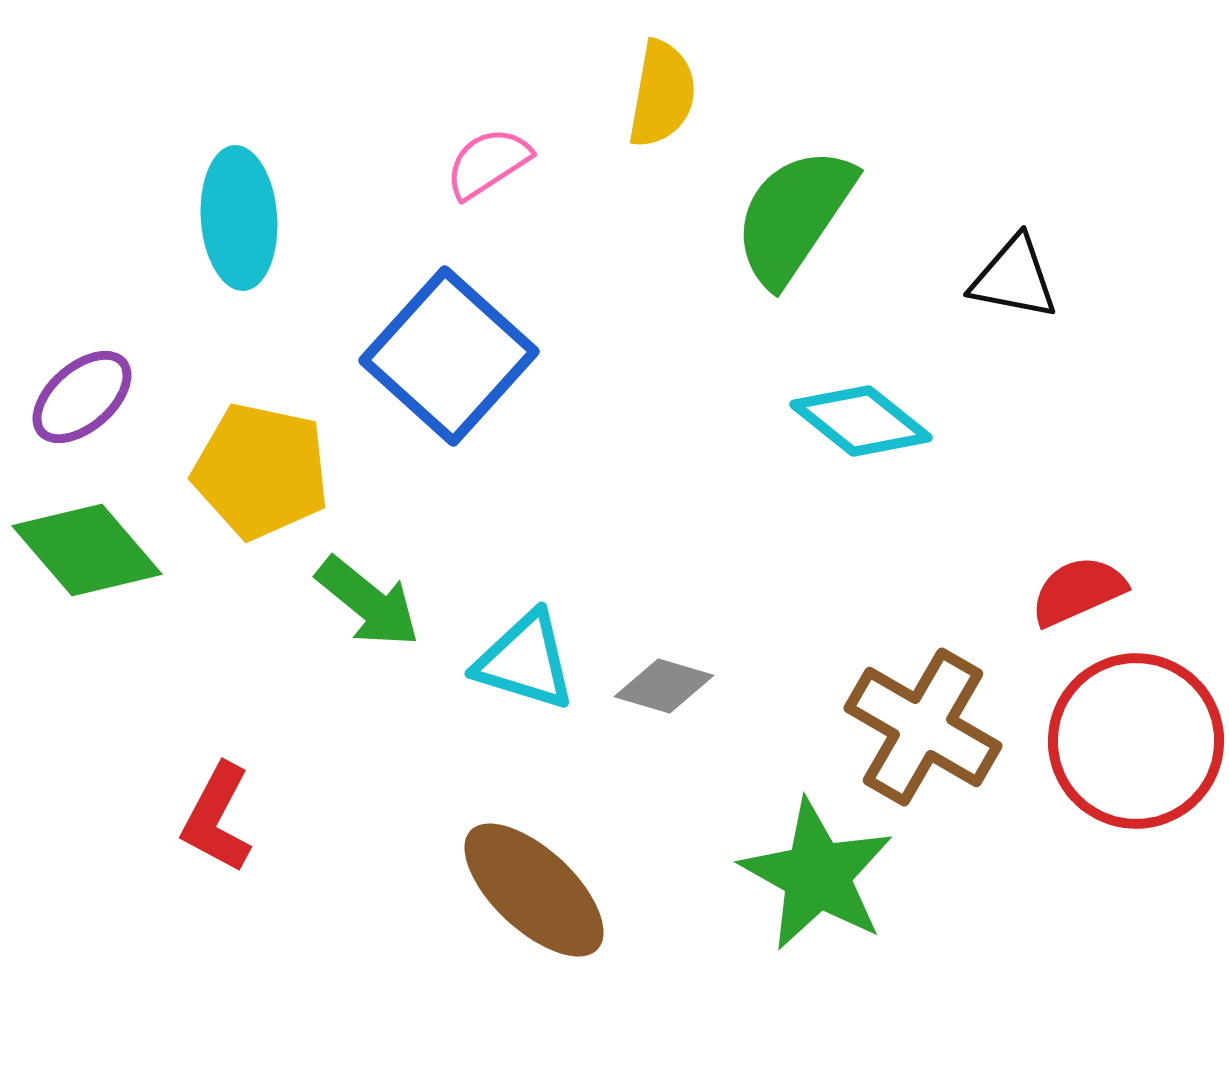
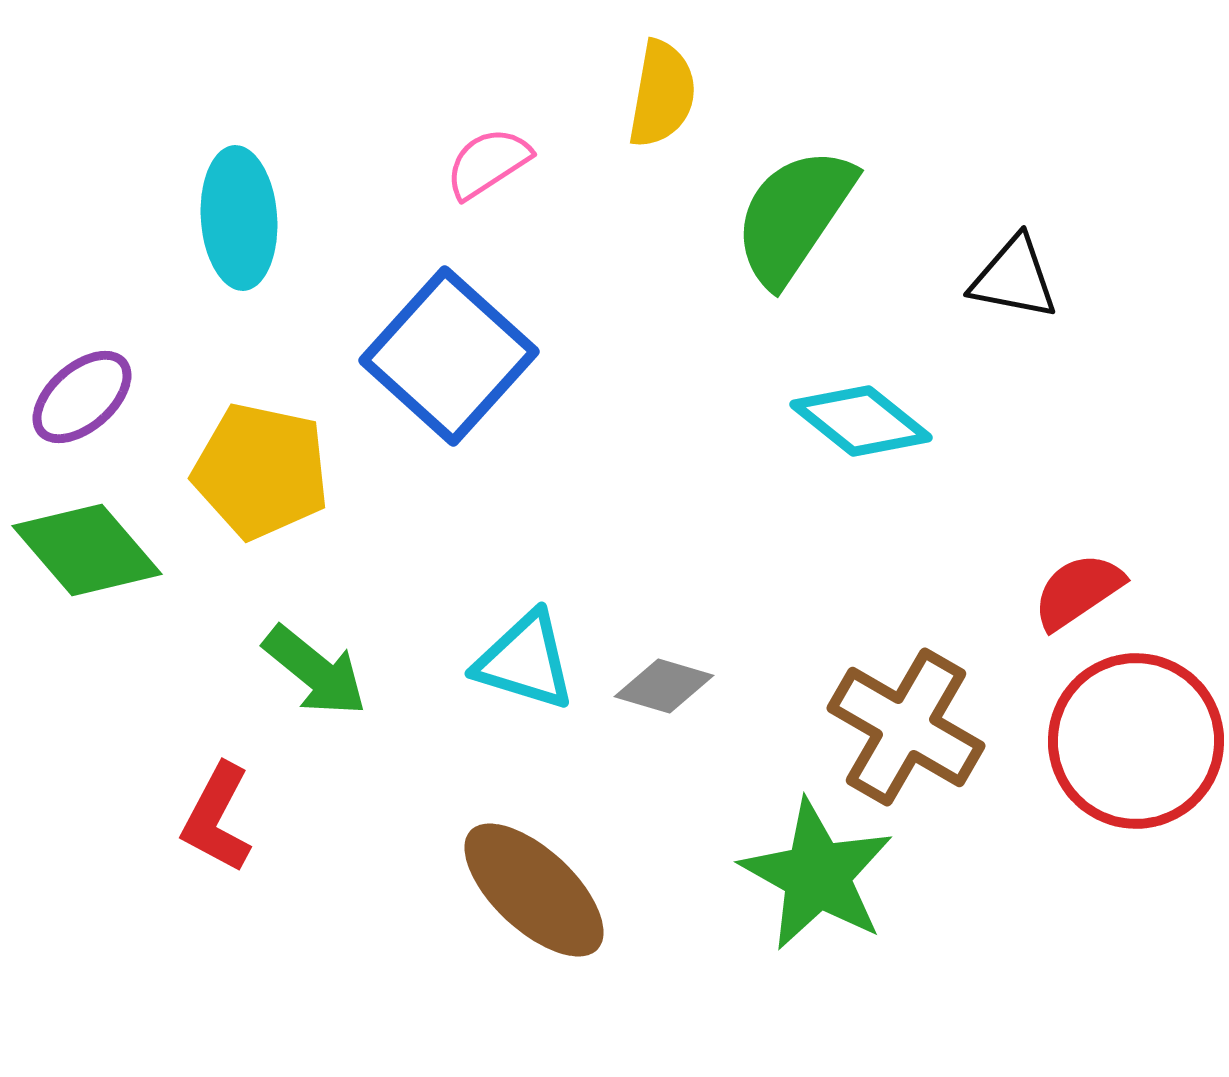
red semicircle: rotated 10 degrees counterclockwise
green arrow: moved 53 px left, 69 px down
brown cross: moved 17 px left
